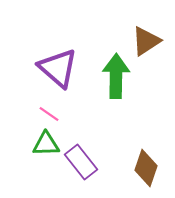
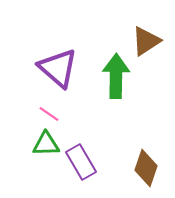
purple rectangle: rotated 8 degrees clockwise
